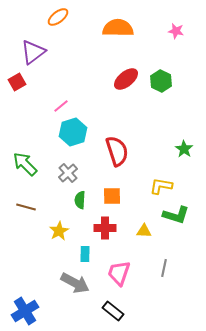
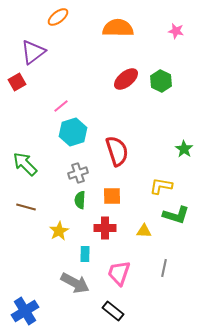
gray cross: moved 10 px right; rotated 24 degrees clockwise
